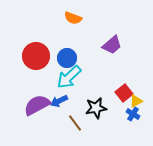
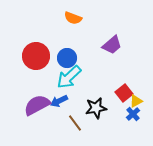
blue cross: rotated 16 degrees clockwise
